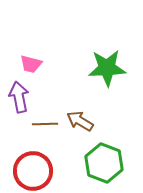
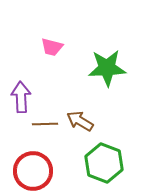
pink trapezoid: moved 21 px right, 17 px up
purple arrow: moved 2 px right; rotated 8 degrees clockwise
